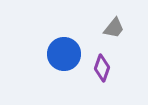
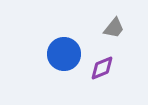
purple diamond: rotated 48 degrees clockwise
